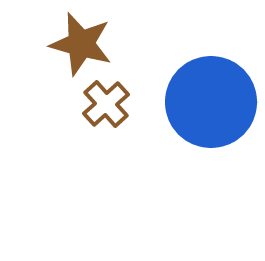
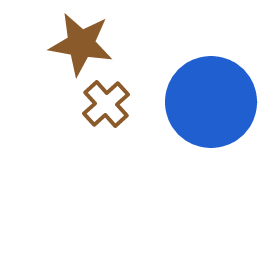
brown star: rotated 6 degrees counterclockwise
